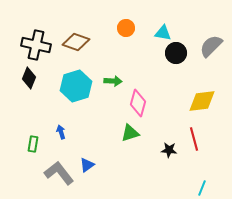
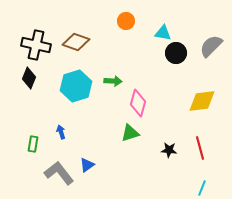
orange circle: moved 7 px up
red line: moved 6 px right, 9 px down
